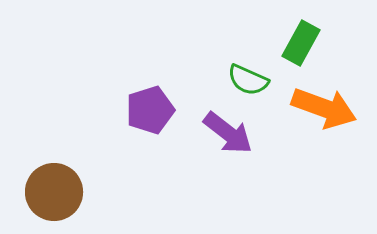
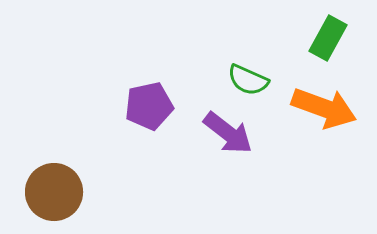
green rectangle: moved 27 px right, 5 px up
purple pentagon: moved 1 px left, 4 px up; rotated 6 degrees clockwise
